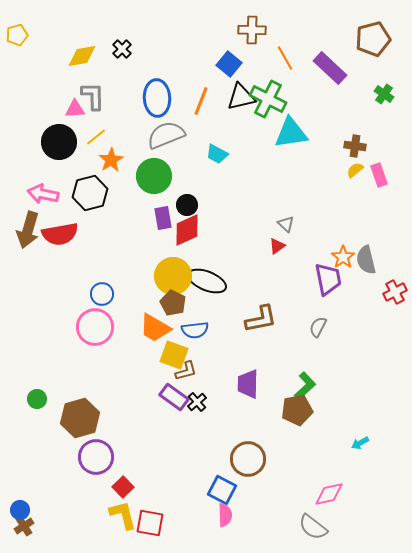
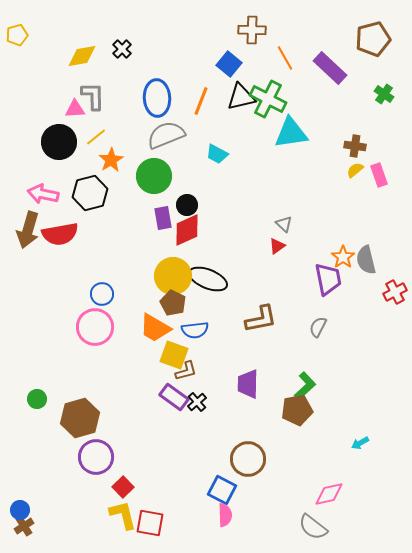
gray triangle at (286, 224): moved 2 px left
black ellipse at (207, 281): moved 1 px right, 2 px up
